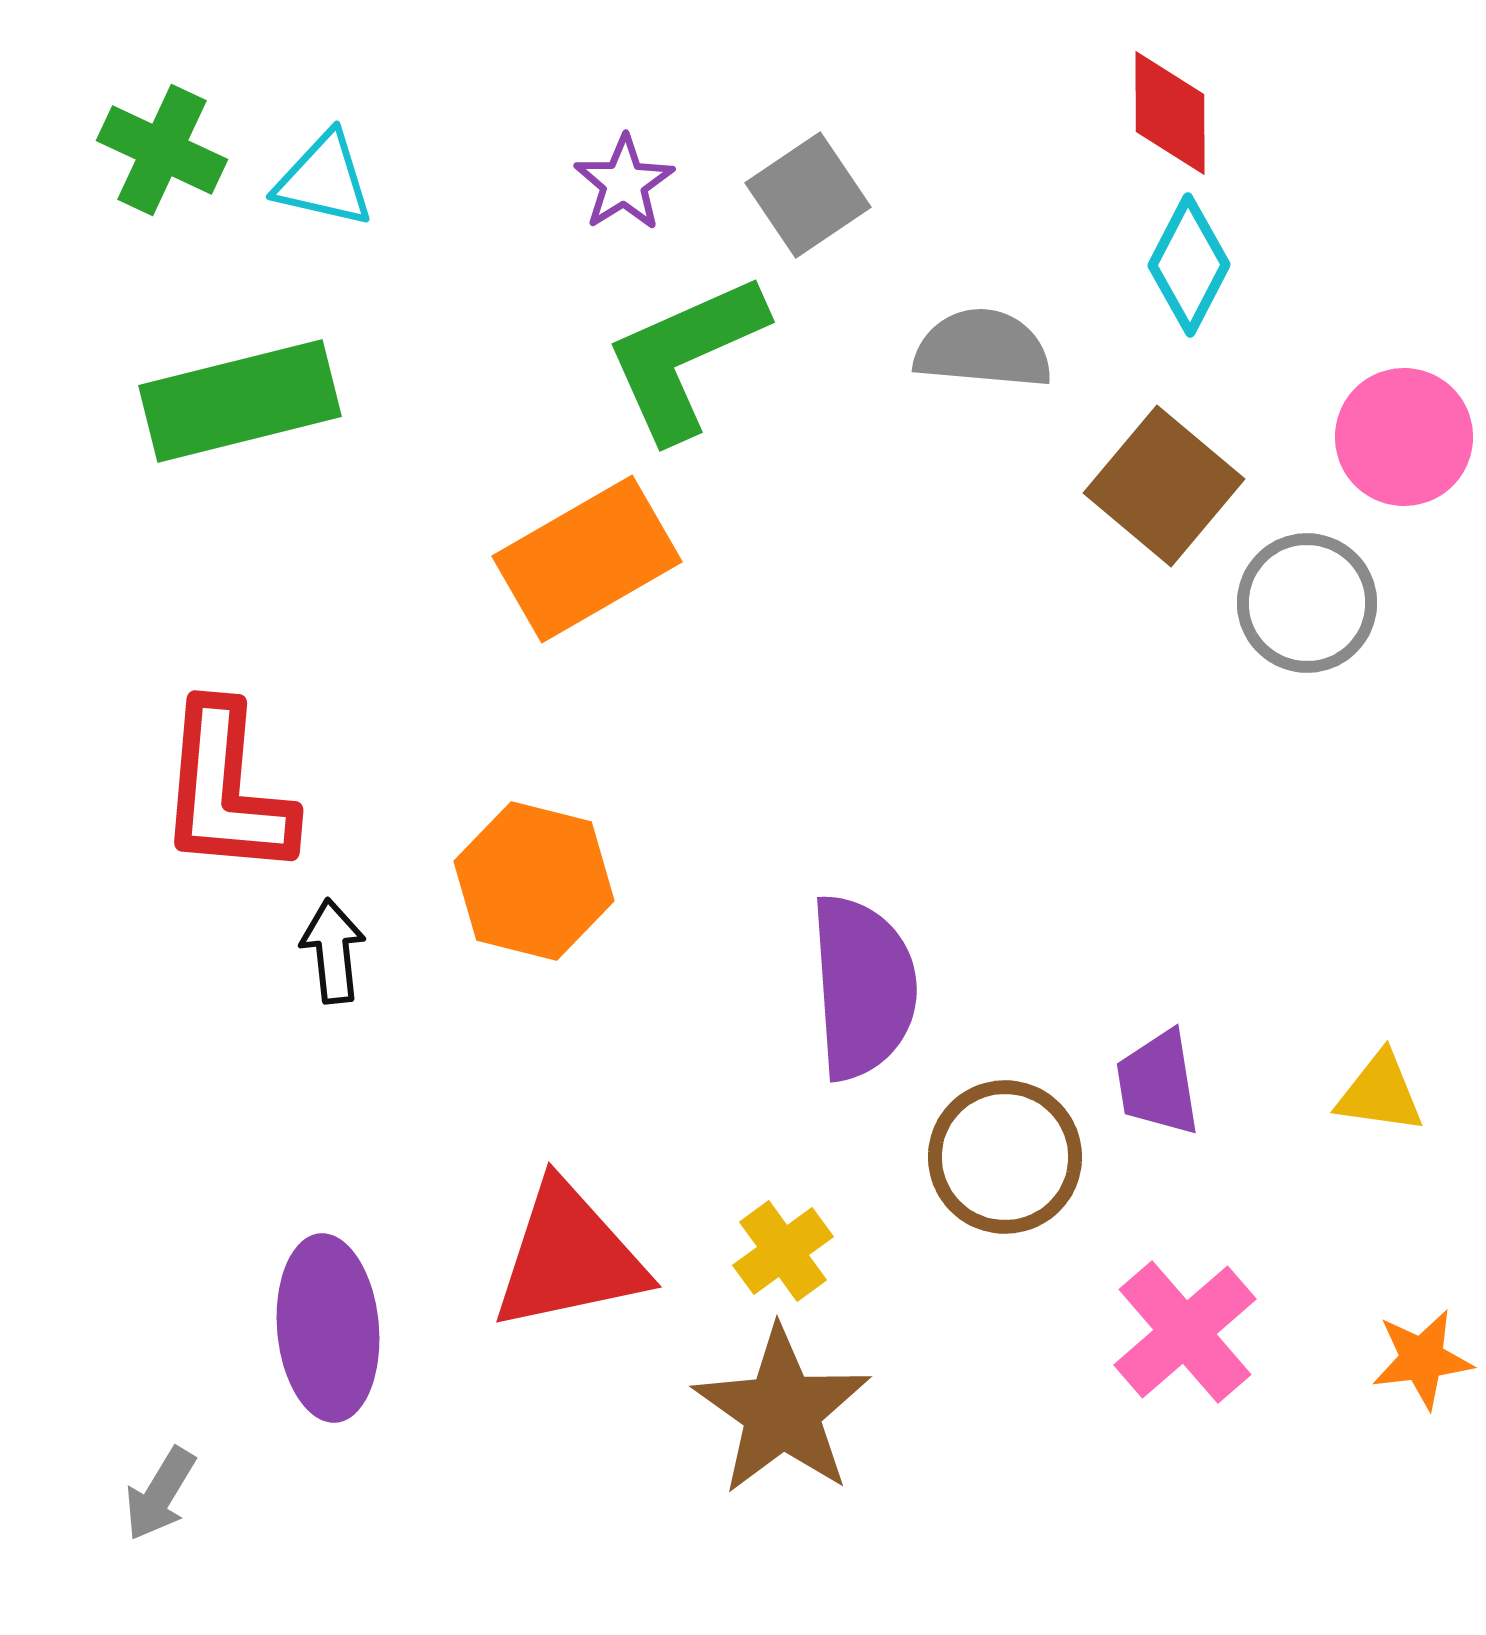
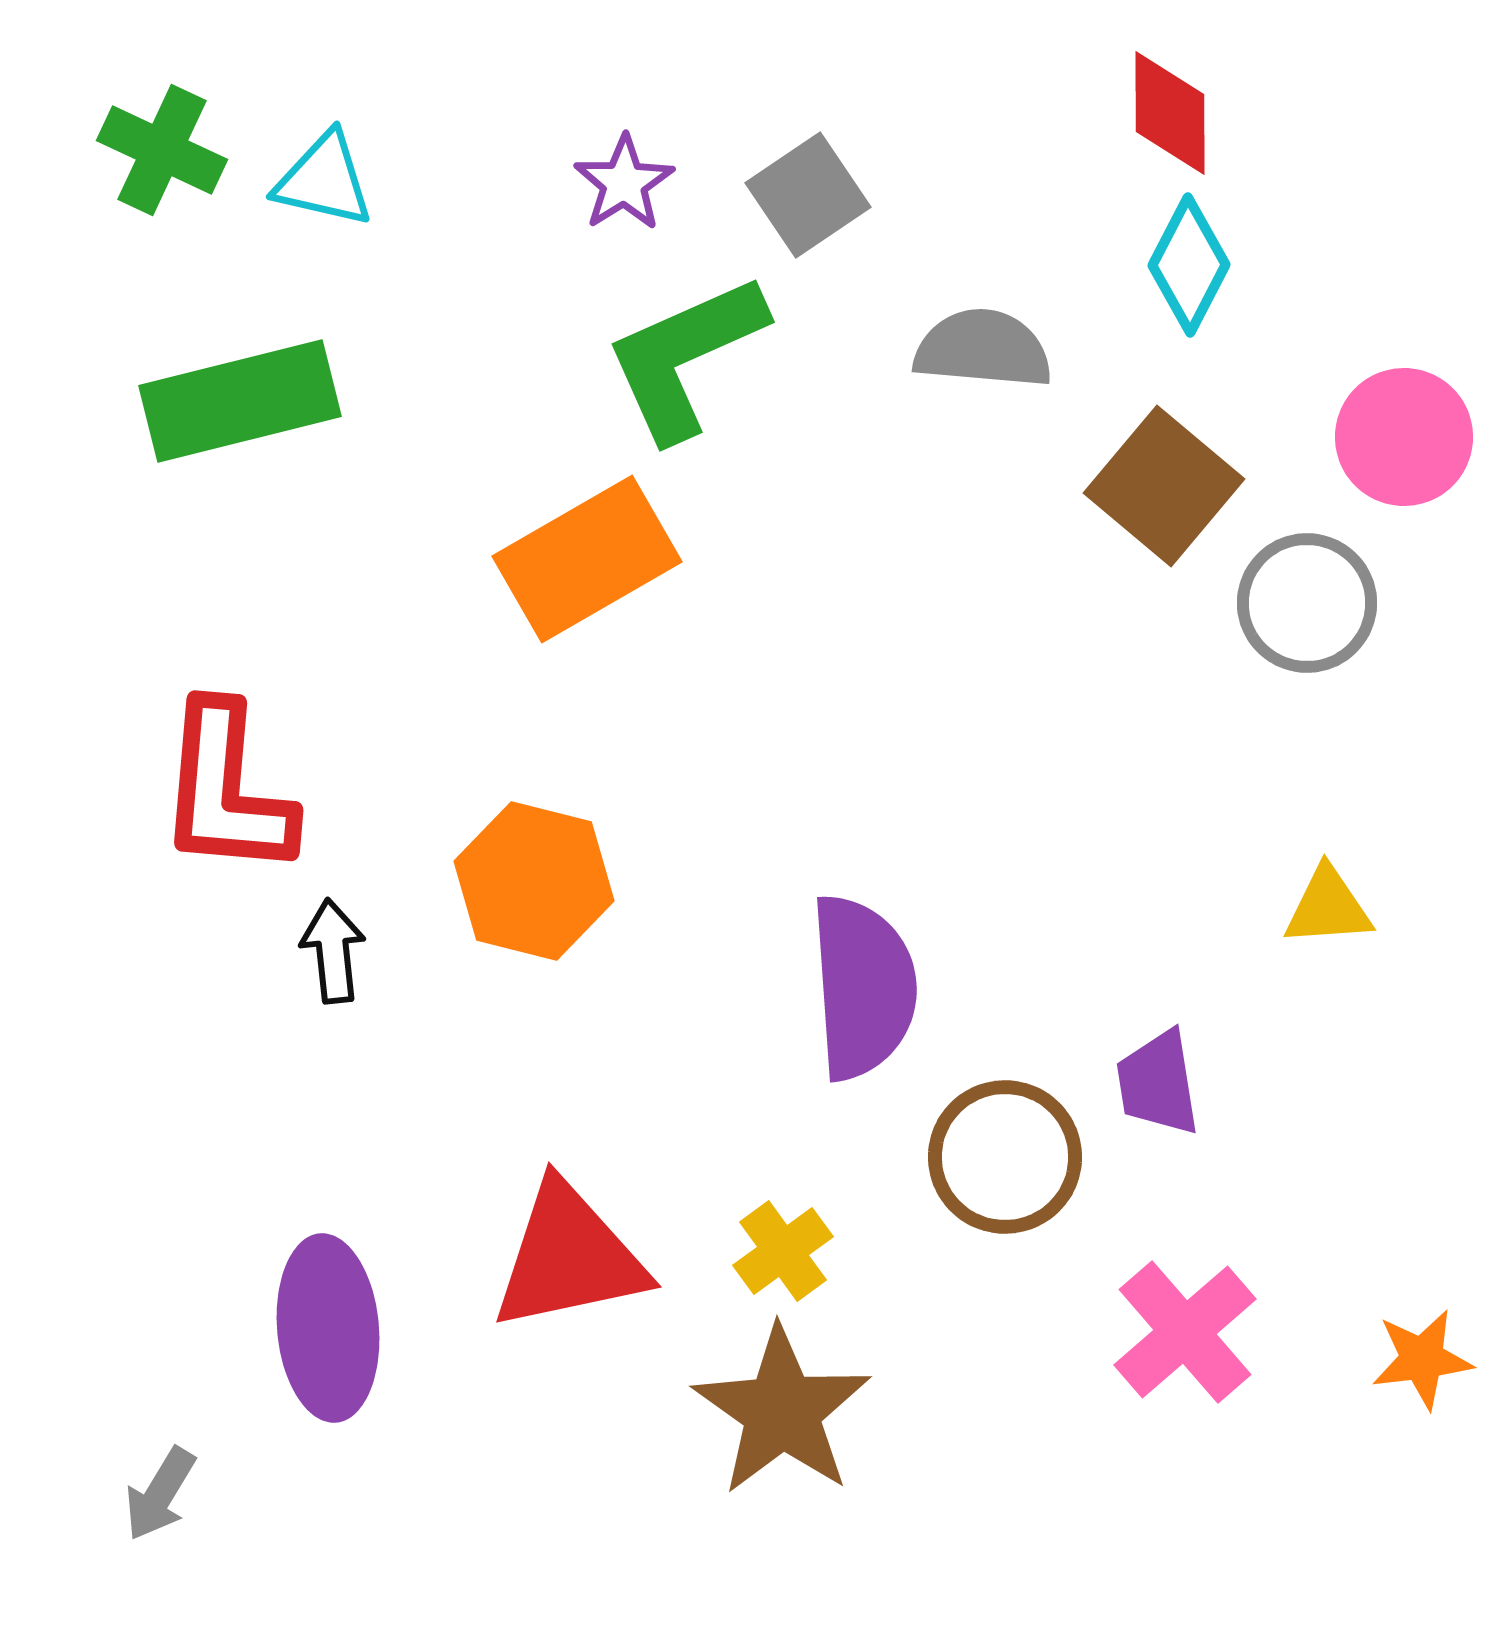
yellow triangle: moved 52 px left, 186 px up; rotated 12 degrees counterclockwise
